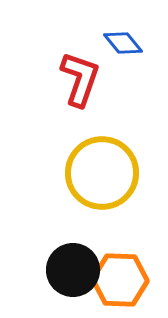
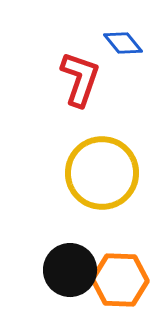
black circle: moved 3 px left
